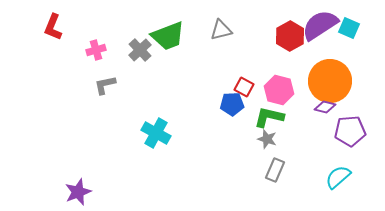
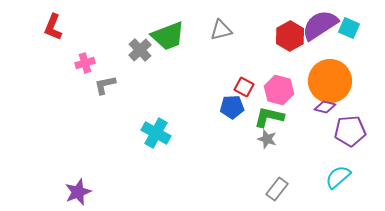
pink cross: moved 11 px left, 13 px down
blue pentagon: moved 3 px down
gray rectangle: moved 2 px right, 19 px down; rotated 15 degrees clockwise
